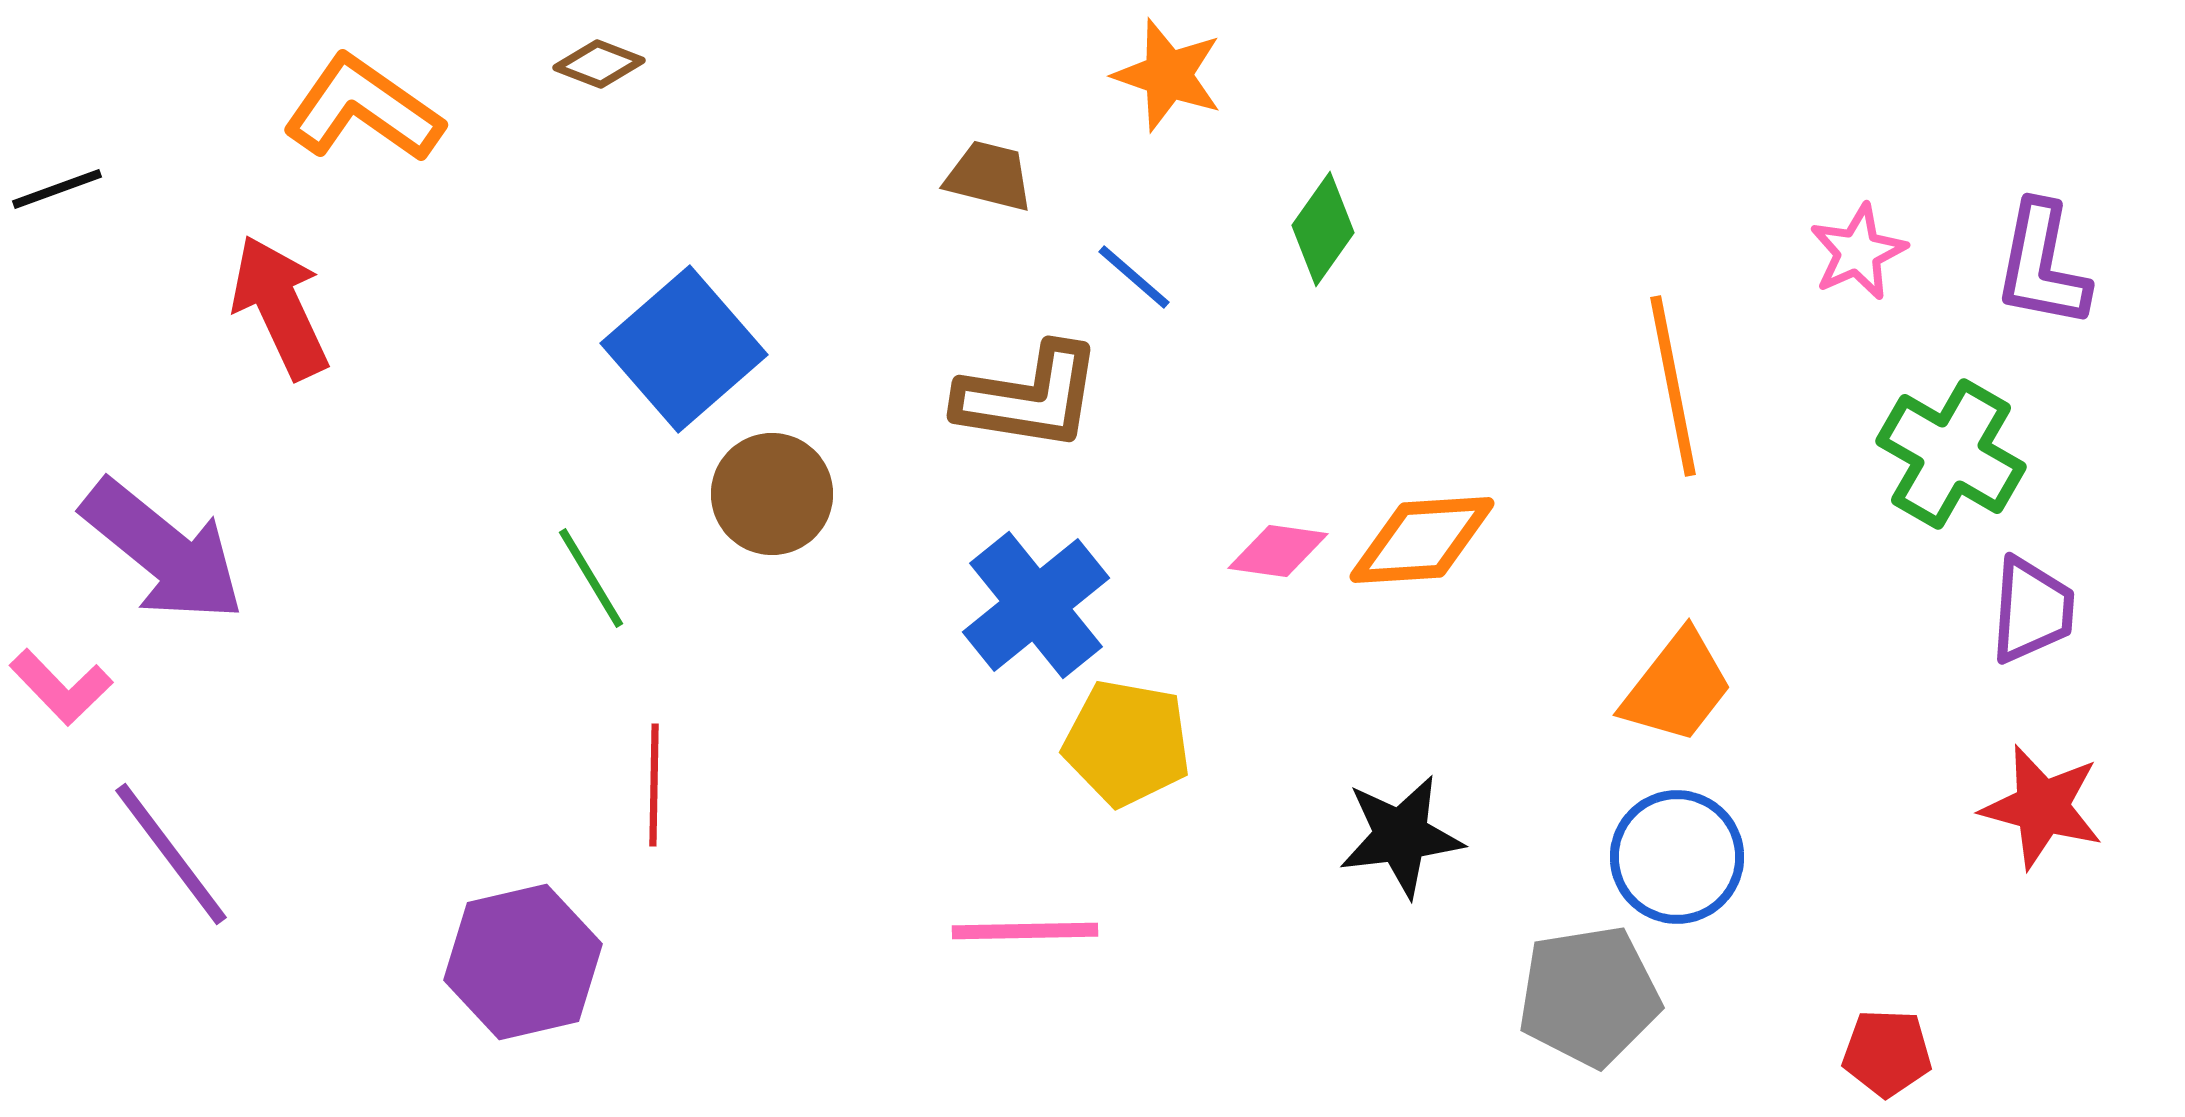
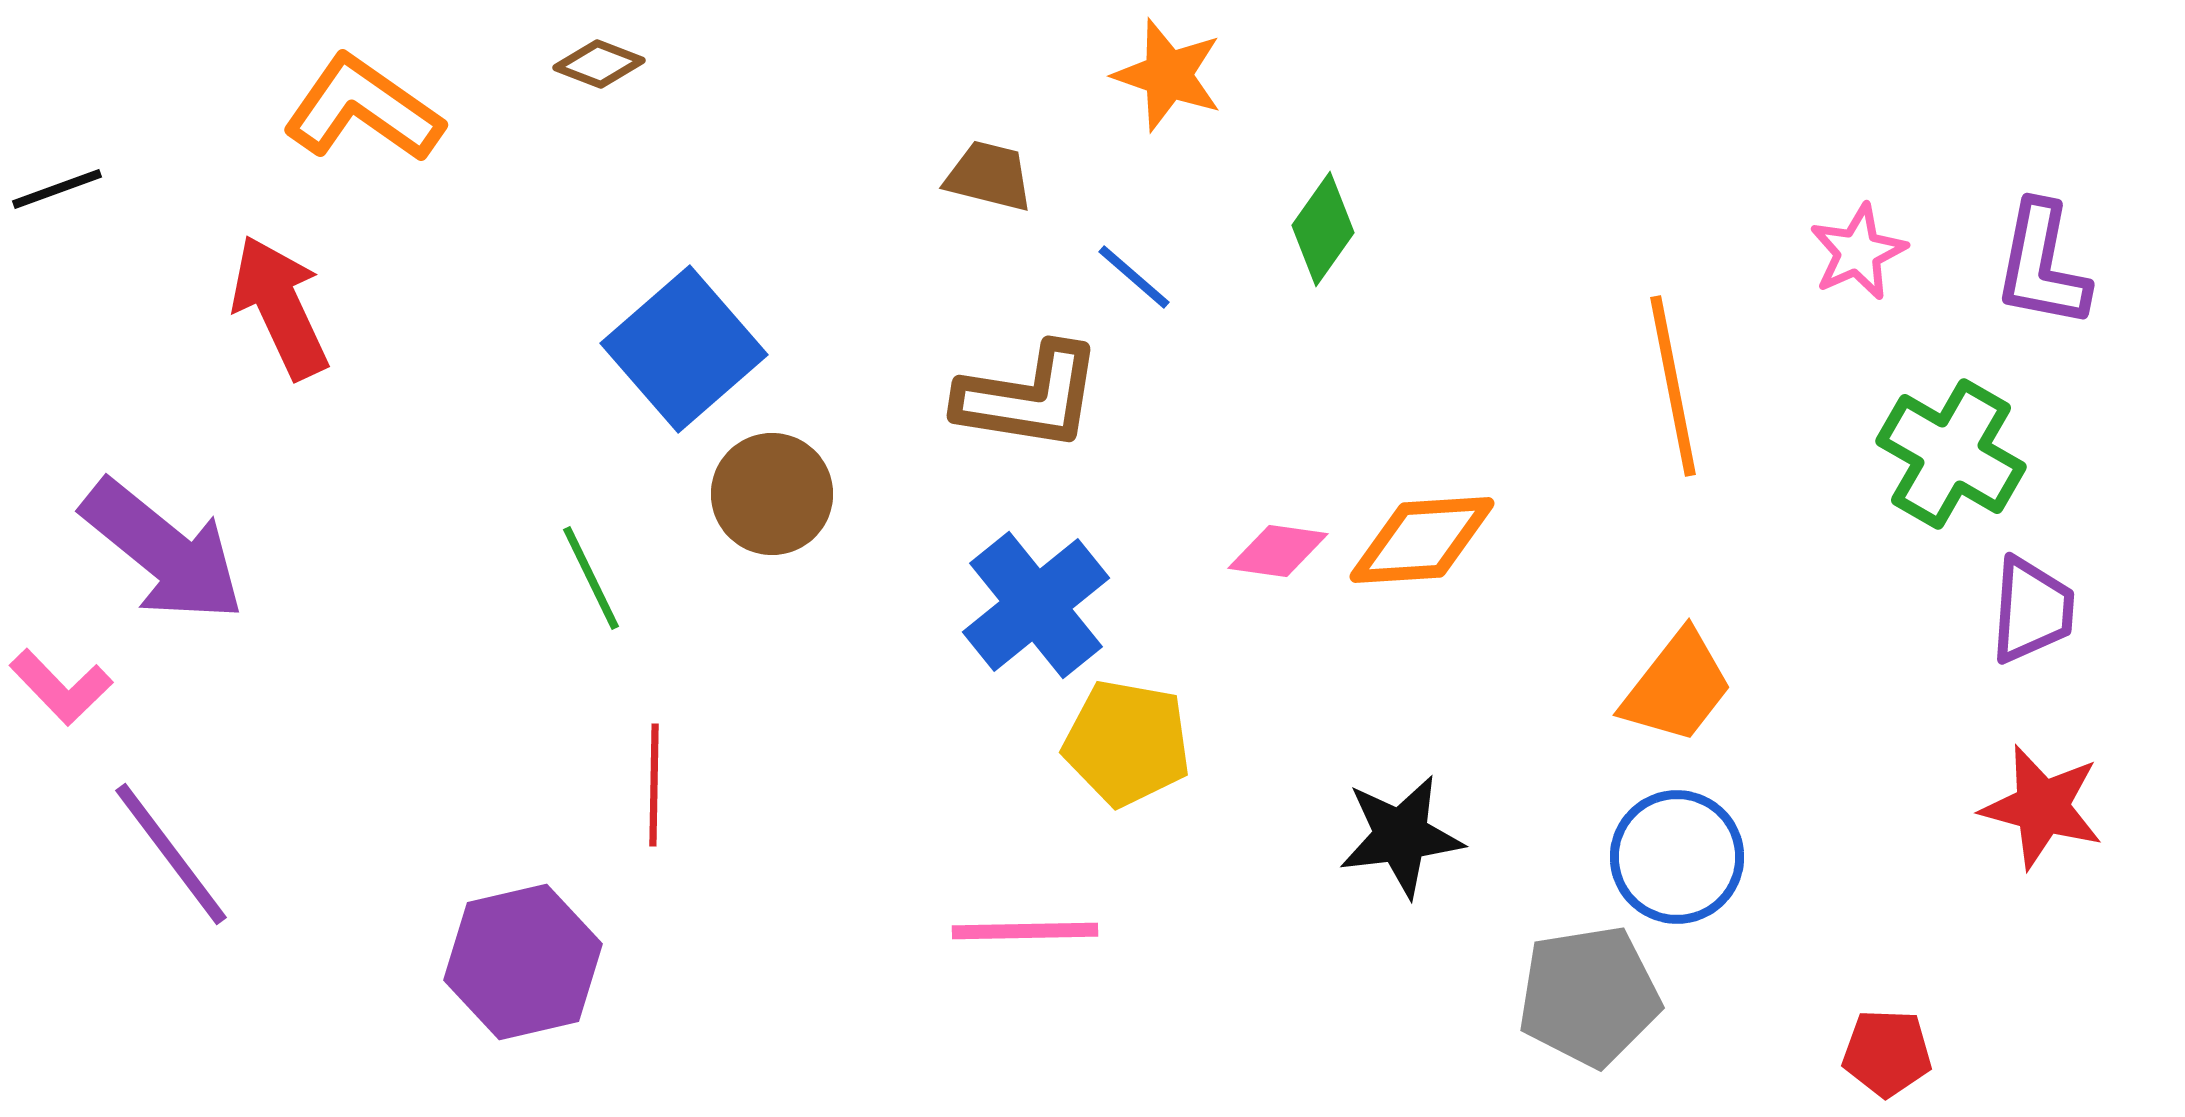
green line: rotated 5 degrees clockwise
